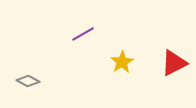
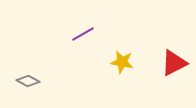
yellow star: rotated 30 degrees counterclockwise
